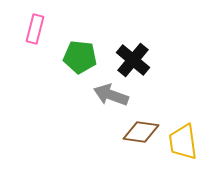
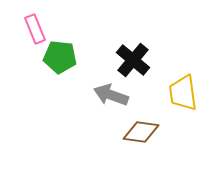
pink rectangle: rotated 36 degrees counterclockwise
green pentagon: moved 20 px left
yellow trapezoid: moved 49 px up
